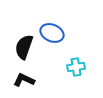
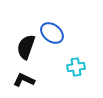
blue ellipse: rotated 15 degrees clockwise
black semicircle: moved 2 px right
